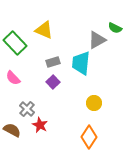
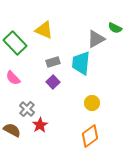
gray triangle: moved 1 px left, 1 px up
yellow circle: moved 2 px left
red star: rotated 14 degrees clockwise
orange diamond: moved 1 px right, 1 px up; rotated 20 degrees clockwise
